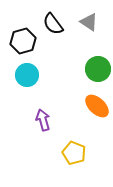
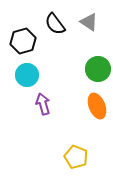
black semicircle: moved 2 px right
orange ellipse: rotated 25 degrees clockwise
purple arrow: moved 16 px up
yellow pentagon: moved 2 px right, 4 px down
